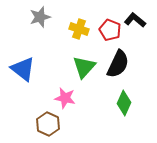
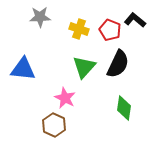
gray star: rotated 15 degrees clockwise
blue triangle: rotated 32 degrees counterclockwise
pink star: rotated 15 degrees clockwise
green diamond: moved 5 px down; rotated 15 degrees counterclockwise
brown hexagon: moved 6 px right, 1 px down
